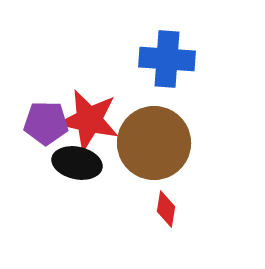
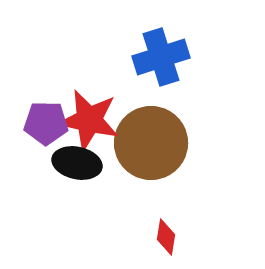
blue cross: moved 6 px left, 2 px up; rotated 22 degrees counterclockwise
brown circle: moved 3 px left
red diamond: moved 28 px down
